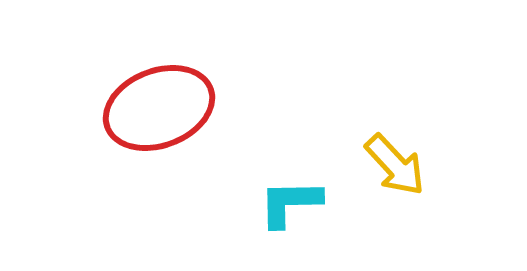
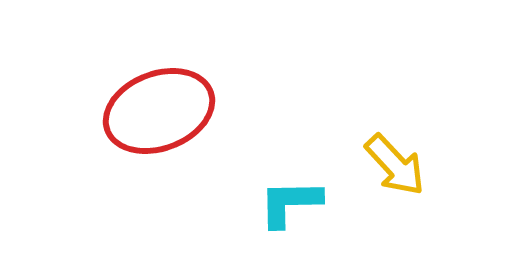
red ellipse: moved 3 px down
